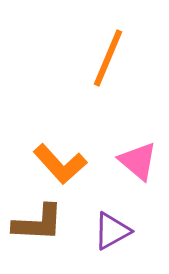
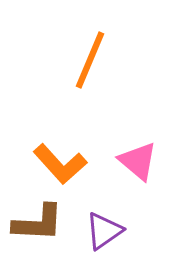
orange line: moved 18 px left, 2 px down
purple triangle: moved 8 px left; rotated 6 degrees counterclockwise
